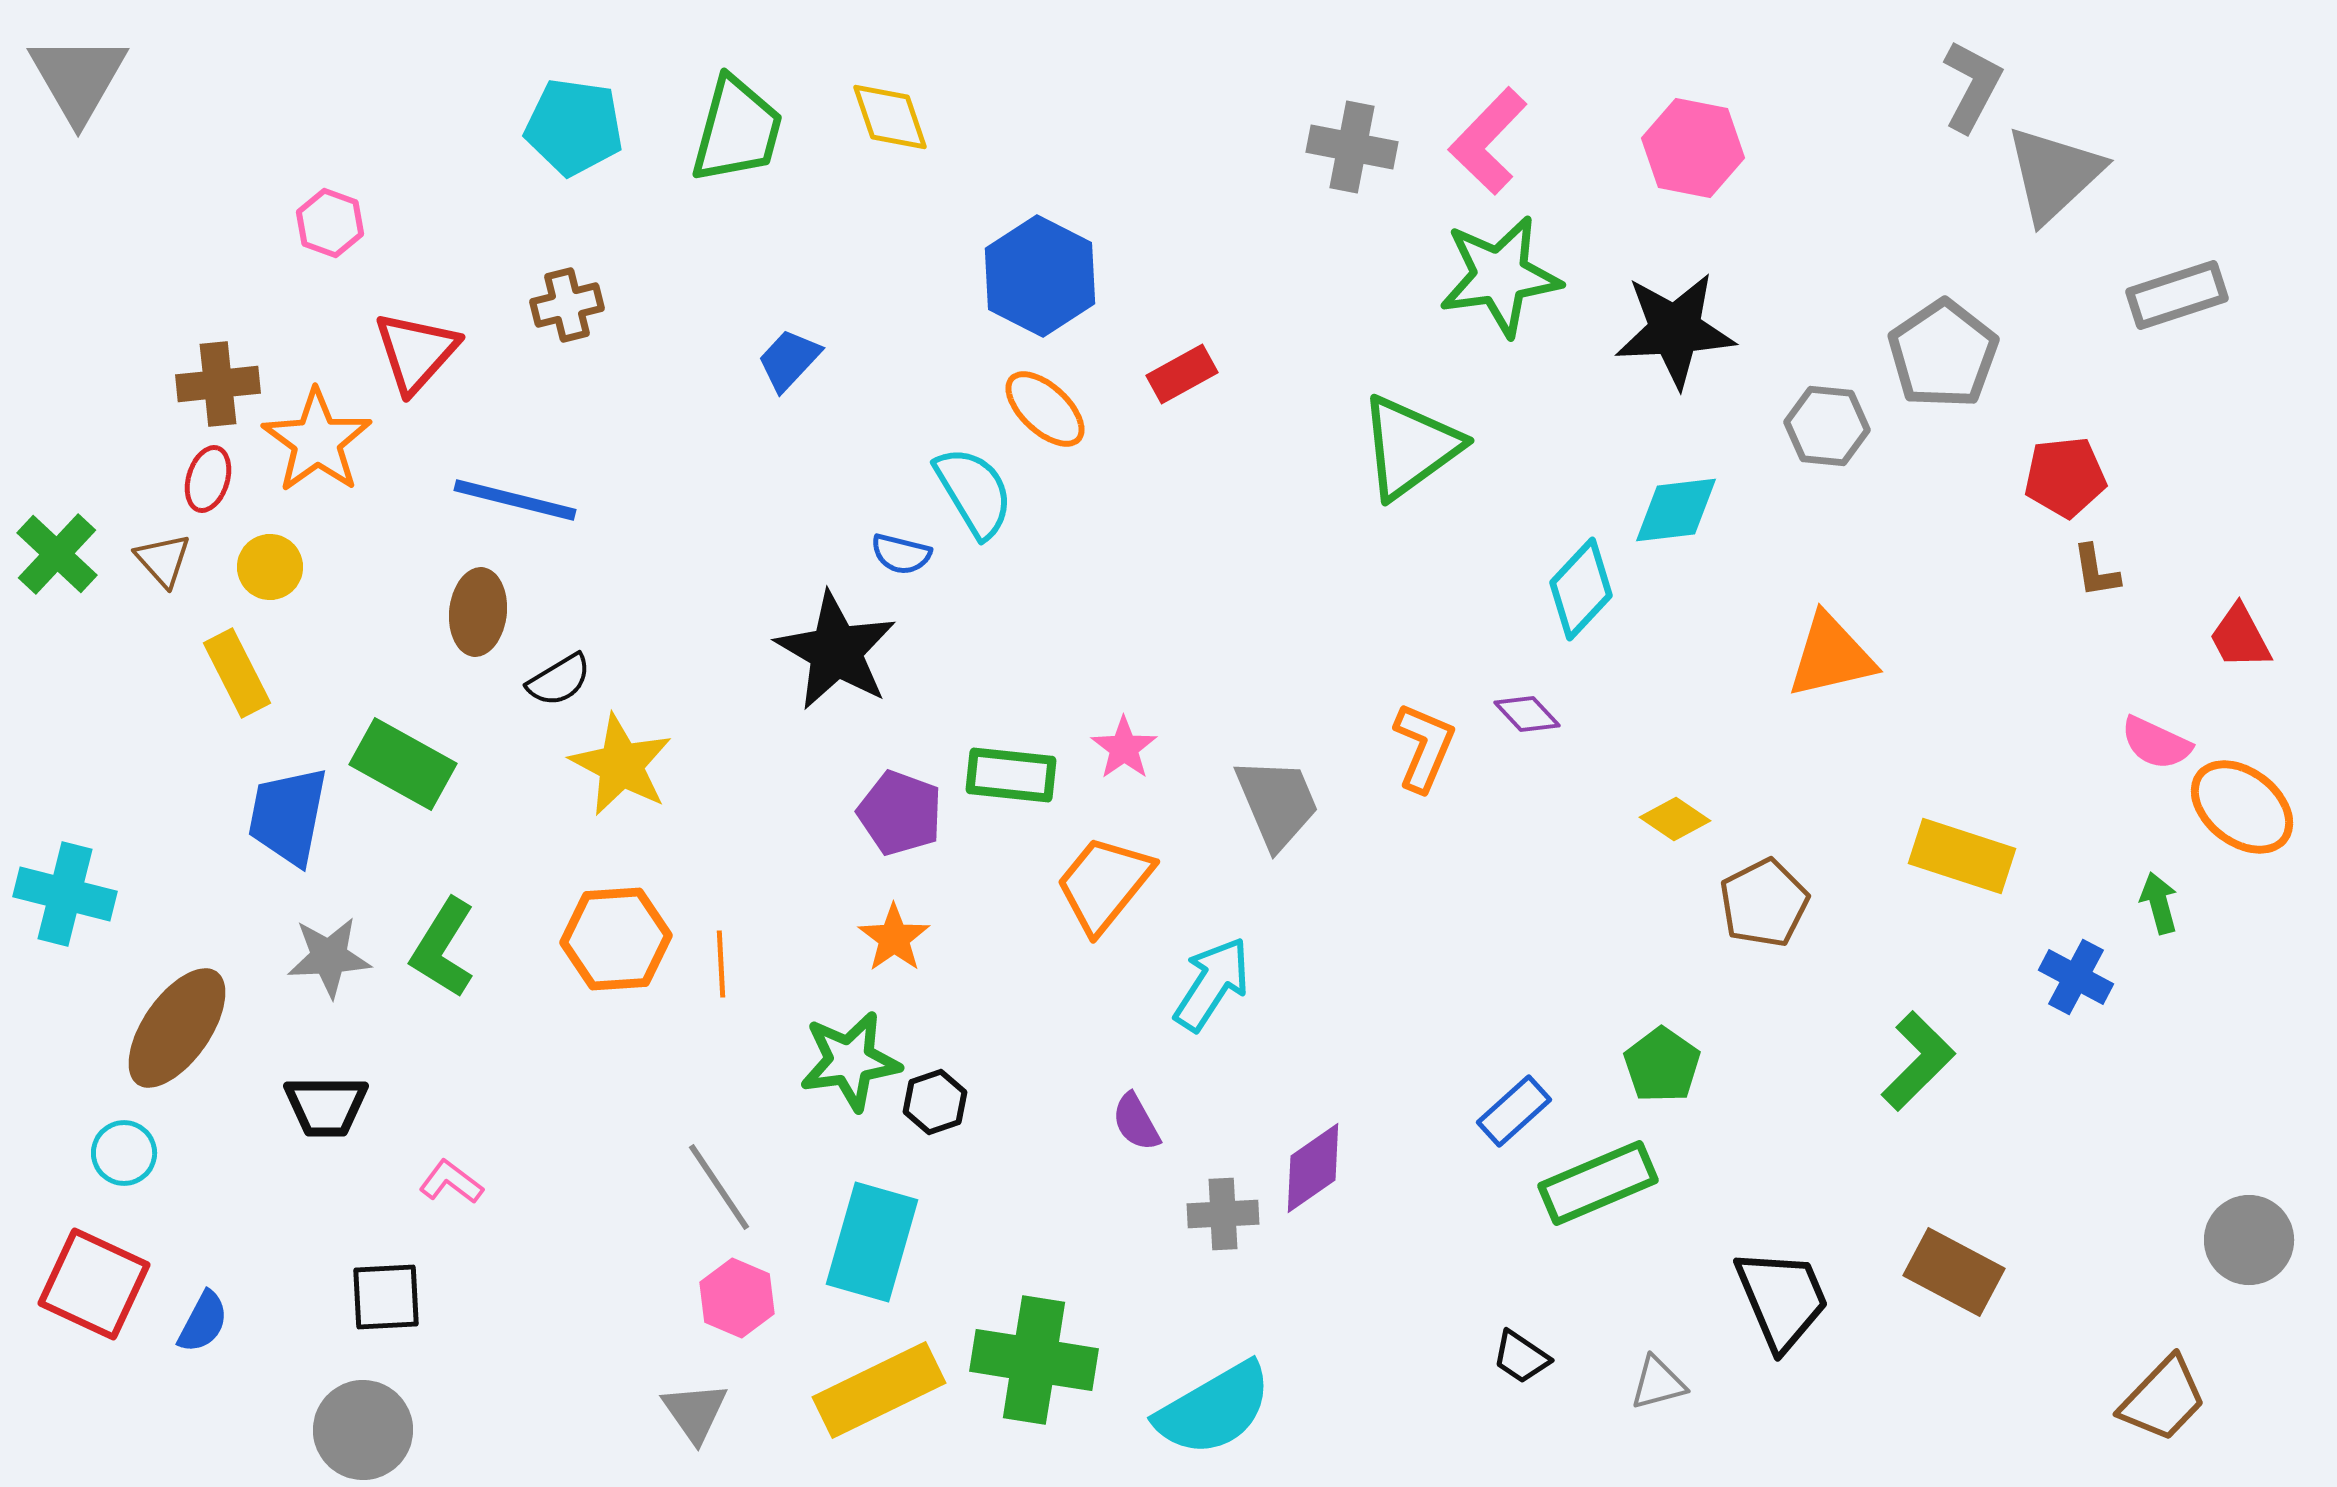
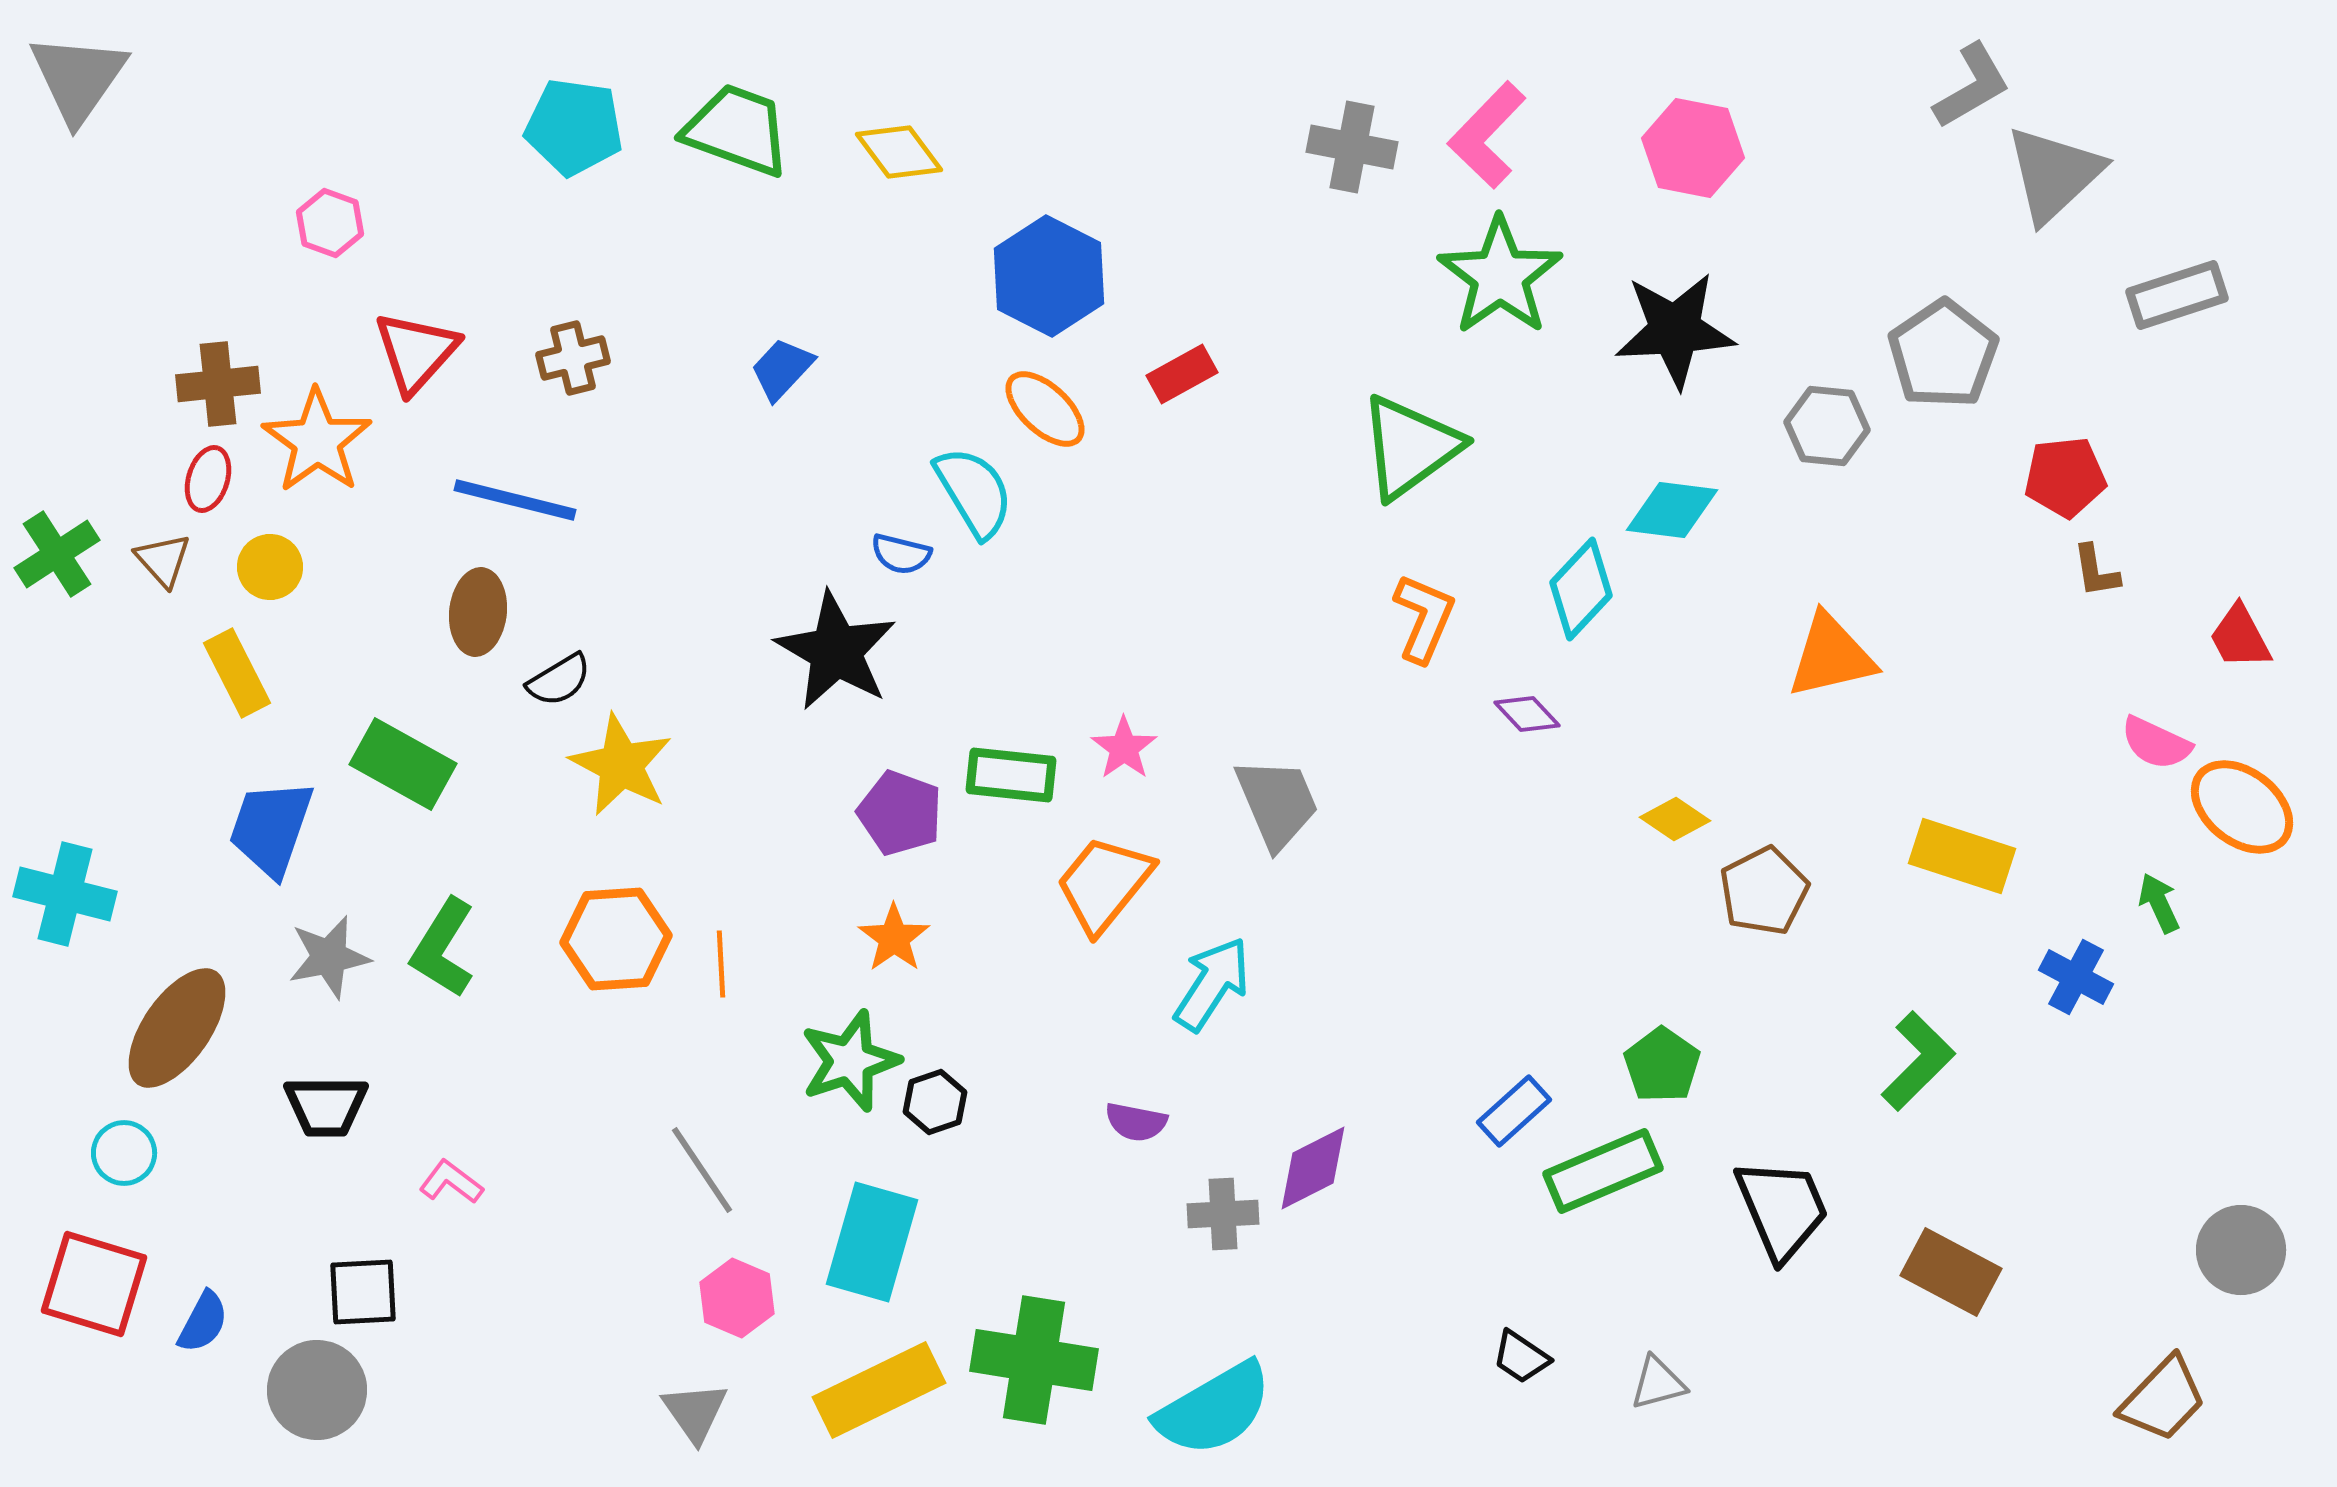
gray triangle at (78, 78): rotated 5 degrees clockwise
gray L-shape at (1972, 86): rotated 32 degrees clockwise
yellow diamond at (890, 117): moved 9 px right, 35 px down; rotated 18 degrees counterclockwise
green trapezoid at (737, 130): rotated 85 degrees counterclockwise
pink L-shape at (1488, 141): moved 1 px left, 6 px up
blue hexagon at (1040, 276): moved 9 px right
green star at (1500, 276): rotated 27 degrees counterclockwise
brown cross at (567, 305): moved 6 px right, 53 px down
blue trapezoid at (789, 360): moved 7 px left, 9 px down
cyan diamond at (1676, 510): moved 4 px left; rotated 14 degrees clockwise
green cross at (57, 554): rotated 14 degrees clockwise
orange L-shape at (1424, 747): moved 129 px up
blue trapezoid at (288, 816): moved 17 px left, 12 px down; rotated 8 degrees clockwise
brown pentagon at (1764, 903): moved 12 px up
green arrow at (2159, 903): rotated 10 degrees counterclockwise
gray star at (329, 957): rotated 8 degrees counterclockwise
green star at (850, 1061): rotated 10 degrees counterclockwise
purple semicircle at (1136, 1122): rotated 50 degrees counterclockwise
purple diamond at (1313, 1168): rotated 8 degrees clockwise
green rectangle at (1598, 1183): moved 5 px right, 12 px up
gray line at (719, 1187): moved 17 px left, 17 px up
gray circle at (2249, 1240): moved 8 px left, 10 px down
brown rectangle at (1954, 1272): moved 3 px left
red square at (94, 1284): rotated 8 degrees counterclockwise
black square at (386, 1297): moved 23 px left, 5 px up
black trapezoid at (1782, 1299): moved 90 px up
gray circle at (363, 1430): moved 46 px left, 40 px up
